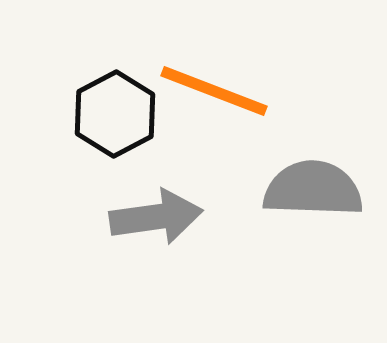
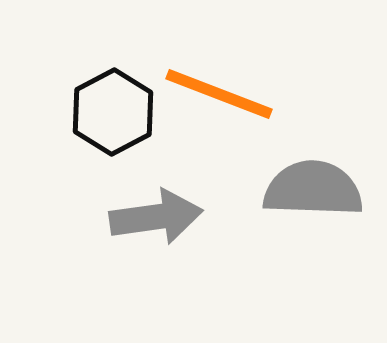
orange line: moved 5 px right, 3 px down
black hexagon: moved 2 px left, 2 px up
